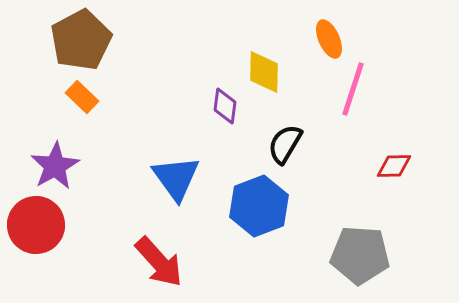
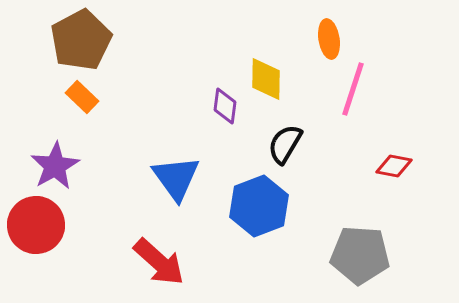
orange ellipse: rotated 15 degrees clockwise
yellow diamond: moved 2 px right, 7 px down
red diamond: rotated 12 degrees clockwise
red arrow: rotated 6 degrees counterclockwise
